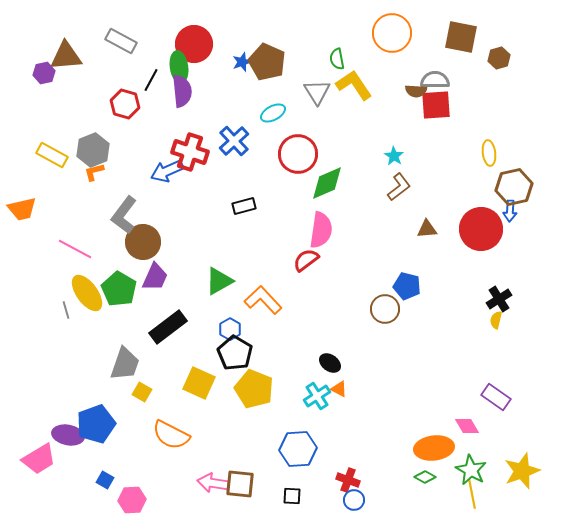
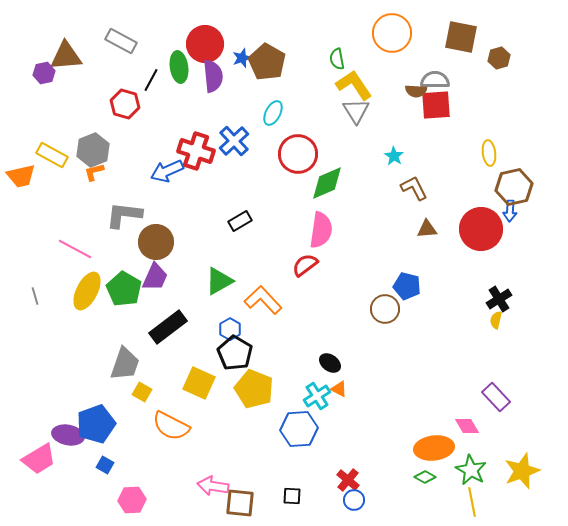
red circle at (194, 44): moved 11 px right
blue star at (242, 62): moved 4 px up
brown pentagon at (267, 62): rotated 6 degrees clockwise
purple semicircle at (182, 91): moved 31 px right, 15 px up
gray triangle at (317, 92): moved 39 px right, 19 px down
cyan ellipse at (273, 113): rotated 35 degrees counterclockwise
red cross at (190, 152): moved 6 px right, 1 px up
brown L-shape at (399, 187): moved 15 px right, 1 px down; rotated 80 degrees counterclockwise
black rectangle at (244, 206): moved 4 px left, 15 px down; rotated 15 degrees counterclockwise
orange trapezoid at (22, 209): moved 1 px left, 33 px up
gray L-shape at (124, 215): rotated 60 degrees clockwise
brown circle at (143, 242): moved 13 px right
red semicircle at (306, 260): moved 1 px left, 5 px down
green pentagon at (119, 289): moved 5 px right
yellow ellipse at (87, 293): moved 2 px up; rotated 63 degrees clockwise
gray line at (66, 310): moved 31 px left, 14 px up
purple rectangle at (496, 397): rotated 12 degrees clockwise
orange semicircle at (171, 435): moved 9 px up
blue hexagon at (298, 449): moved 1 px right, 20 px up
blue square at (105, 480): moved 15 px up
red cross at (348, 480): rotated 20 degrees clockwise
pink arrow at (213, 483): moved 3 px down
brown square at (240, 484): moved 19 px down
yellow line at (472, 494): moved 8 px down
